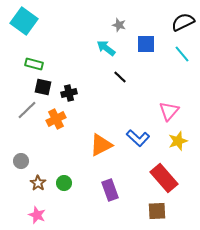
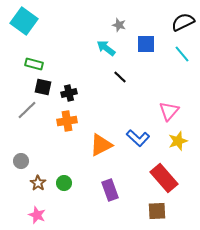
orange cross: moved 11 px right, 2 px down; rotated 18 degrees clockwise
